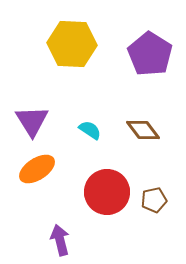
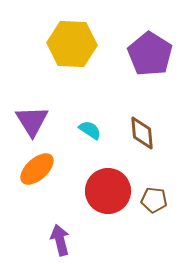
brown diamond: moved 1 px left, 3 px down; rotated 32 degrees clockwise
orange ellipse: rotated 9 degrees counterclockwise
red circle: moved 1 px right, 1 px up
brown pentagon: rotated 20 degrees clockwise
